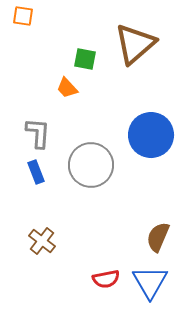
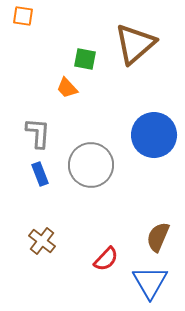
blue circle: moved 3 px right
blue rectangle: moved 4 px right, 2 px down
red semicircle: moved 20 px up; rotated 36 degrees counterclockwise
